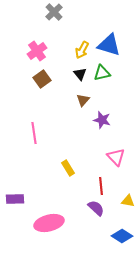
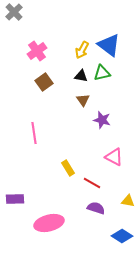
gray cross: moved 40 px left
blue triangle: rotated 20 degrees clockwise
black triangle: moved 1 px right, 2 px down; rotated 40 degrees counterclockwise
brown square: moved 2 px right, 3 px down
brown triangle: rotated 16 degrees counterclockwise
pink triangle: moved 2 px left; rotated 18 degrees counterclockwise
red line: moved 9 px left, 3 px up; rotated 54 degrees counterclockwise
purple semicircle: rotated 24 degrees counterclockwise
